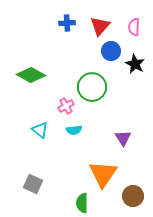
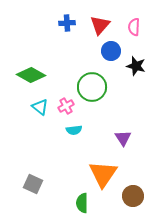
red triangle: moved 1 px up
black star: moved 1 px right, 2 px down; rotated 12 degrees counterclockwise
cyan triangle: moved 23 px up
